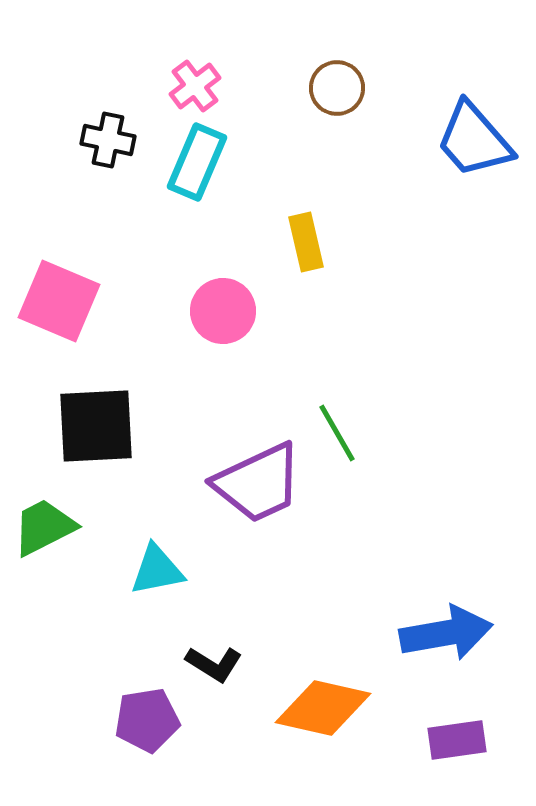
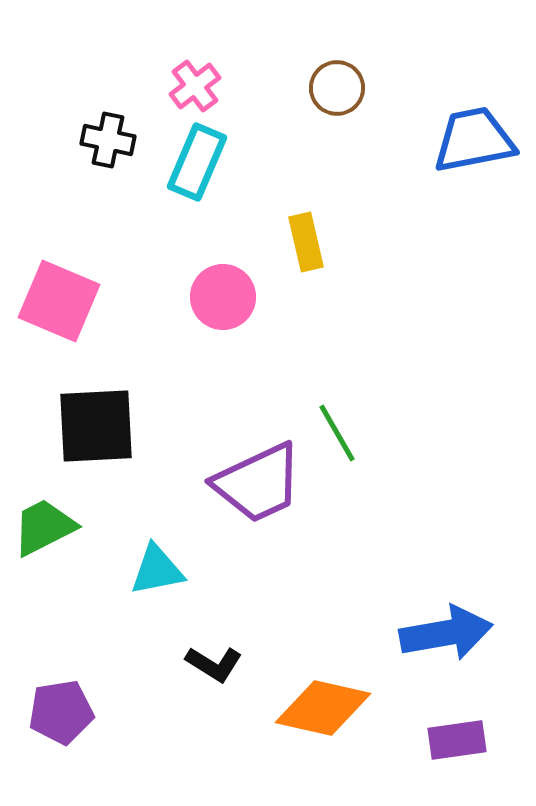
blue trapezoid: rotated 120 degrees clockwise
pink circle: moved 14 px up
purple pentagon: moved 86 px left, 8 px up
